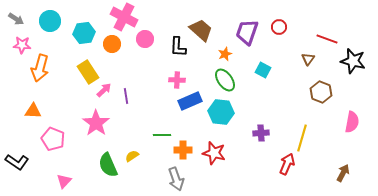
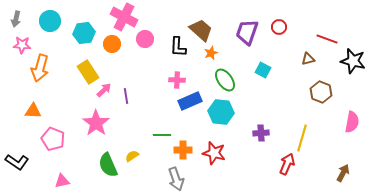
gray arrow at (16, 19): rotated 70 degrees clockwise
orange star at (225, 54): moved 14 px left, 1 px up
brown triangle at (308, 59): rotated 40 degrees clockwise
pink triangle at (64, 181): moved 2 px left; rotated 35 degrees clockwise
